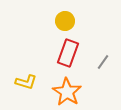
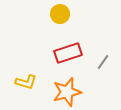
yellow circle: moved 5 px left, 7 px up
red rectangle: rotated 52 degrees clockwise
orange star: rotated 24 degrees clockwise
